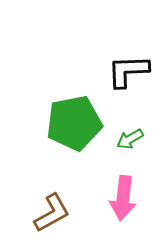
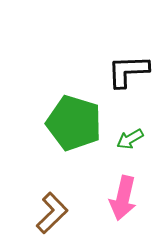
green pentagon: rotated 28 degrees clockwise
pink arrow: rotated 6 degrees clockwise
brown L-shape: rotated 15 degrees counterclockwise
